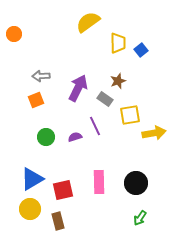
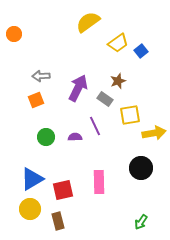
yellow trapezoid: rotated 55 degrees clockwise
blue square: moved 1 px down
purple semicircle: rotated 16 degrees clockwise
black circle: moved 5 px right, 15 px up
green arrow: moved 1 px right, 4 px down
